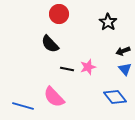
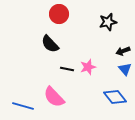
black star: rotated 24 degrees clockwise
